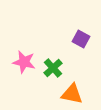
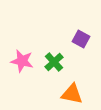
pink star: moved 2 px left, 1 px up
green cross: moved 1 px right, 6 px up
